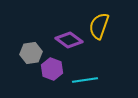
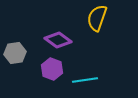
yellow semicircle: moved 2 px left, 8 px up
purple diamond: moved 11 px left
gray hexagon: moved 16 px left
